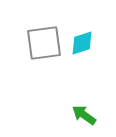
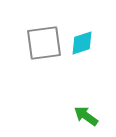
green arrow: moved 2 px right, 1 px down
